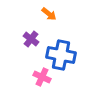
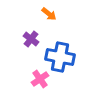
blue cross: moved 1 px left, 2 px down
pink cross: moved 2 px left, 2 px down; rotated 30 degrees clockwise
